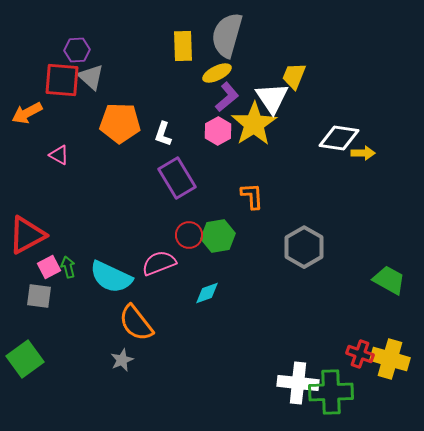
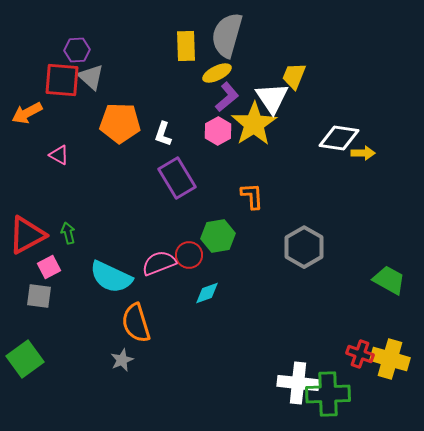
yellow rectangle: moved 3 px right
red circle: moved 20 px down
green arrow: moved 34 px up
orange semicircle: rotated 21 degrees clockwise
green cross: moved 3 px left, 2 px down
